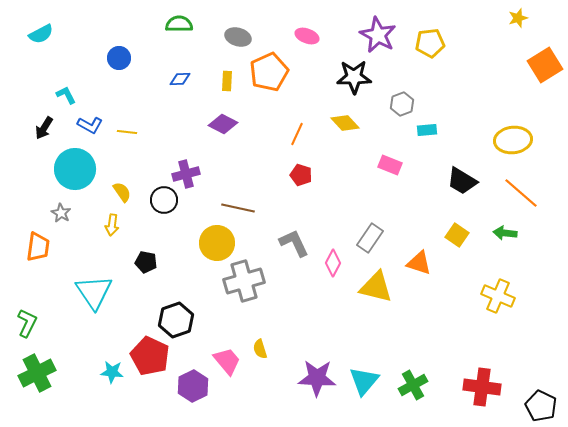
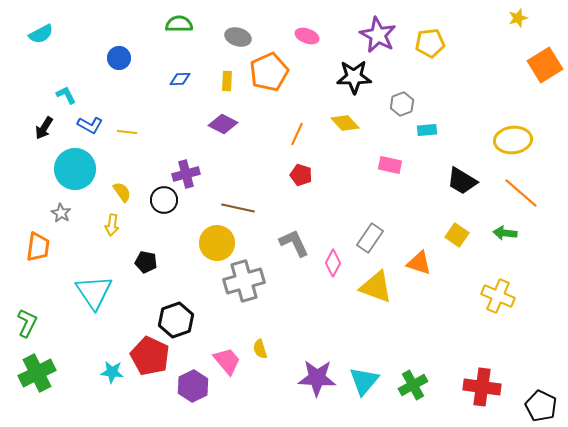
pink rectangle at (390, 165): rotated 10 degrees counterclockwise
yellow triangle at (376, 287): rotated 6 degrees clockwise
